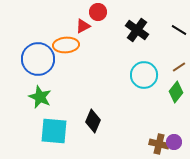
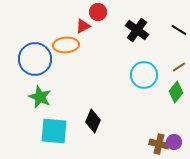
blue circle: moved 3 px left
